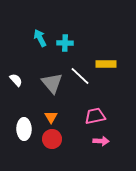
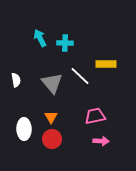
white semicircle: rotated 32 degrees clockwise
